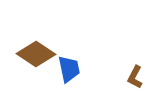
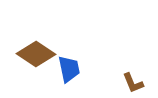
brown L-shape: moved 2 px left, 6 px down; rotated 50 degrees counterclockwise
